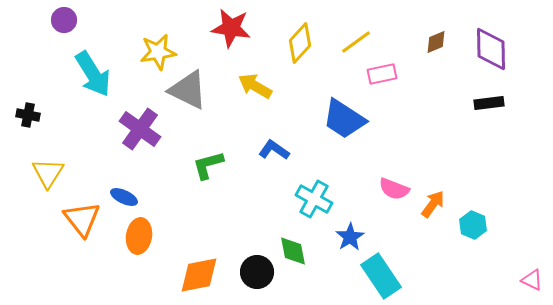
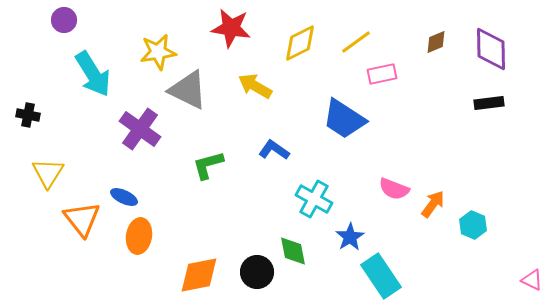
yellow diamond: rotated 21 degrees clockwise
